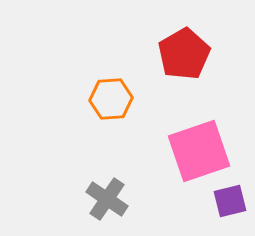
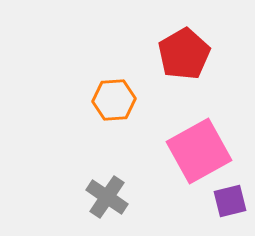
orange hexagon: moved 3 px right, 1 px down
pink square: rotated 10 degrees counterclockwise
gray cross: moved 2 px up
